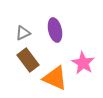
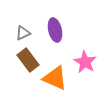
pink star: moved 2 px right, 1 px up
